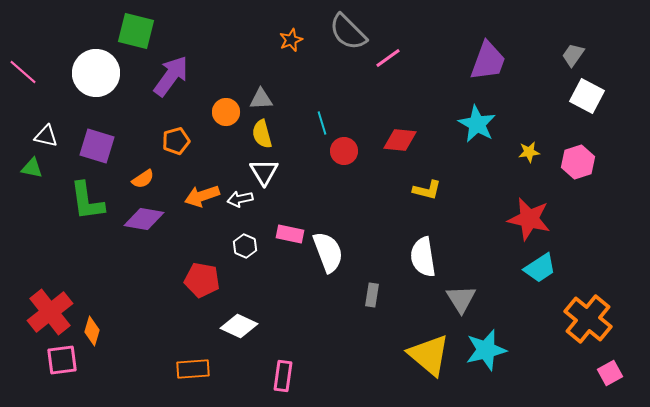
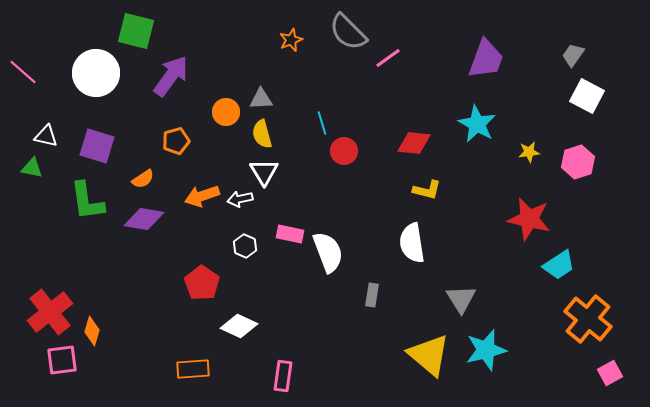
purple trapezoid at (488, 61): moved 2 px left, 2 px up
red diamond at (400, 140): moved 14 px right, 3 px down
white semicircle at (423, 257): moved 11 px left, 14 px up
cyan trapezoid at (540, 268): moved 19 px right, 3 px up
red pentagon at (202, 280): moved 3 px down; rotated 24 degrees clockwise
